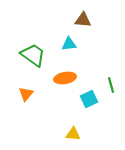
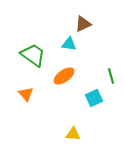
brown triangle: moved 4 px down; rotated 30 degrees counterclockwise
cyan triangle: rotated 14 degrees clockwise
orange ellipse: moved 1 px left, 2 px up; rotated 25 degrees counterclockwise
green line: moved 9 px up
orange triangle: rotated 21 degrees counterclockwise
cyan square: moved 5 px right, 1 px up
